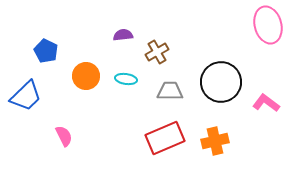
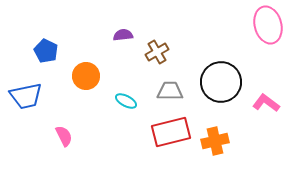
cyan ellipse: moved 22 px down; rotated 20 degrees clockwise
blue trapezoid: rotated 32 degrees clockwise
red rectangle: moved 6 px right, 6 px up; rotated 9 degrees clockwise
